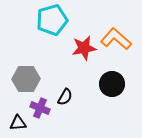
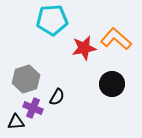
cyan pentagon: rotated 12 degrees clockwise
gray hexagon: rotated 16 degrees counterclockwise
black semicircle: moved 8 px left
purple cross: moved 7 px left
black triangle: moved 2 px left, 1 px up
